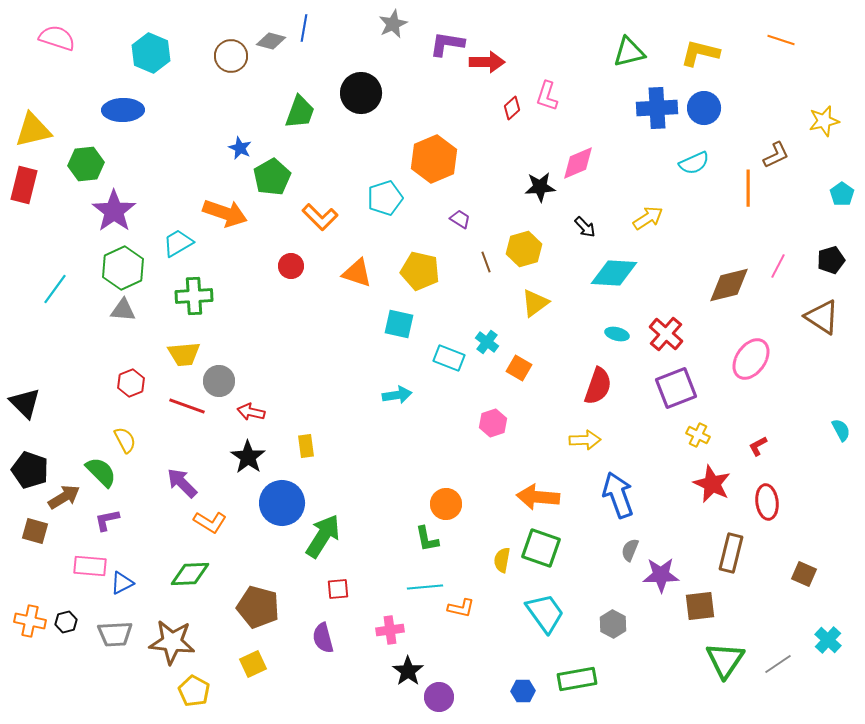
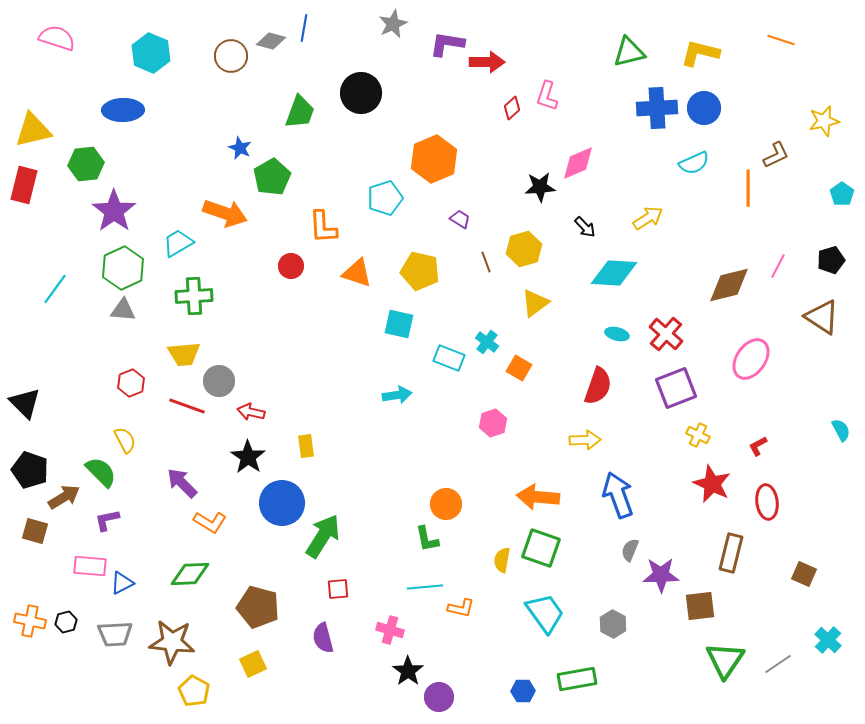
orange L-shape at (320, 217): moved 3 px right, 10 px down; rotated 42 degrees clockwise
pink cross at (390, 630): rotated 24 degrees clockwise
